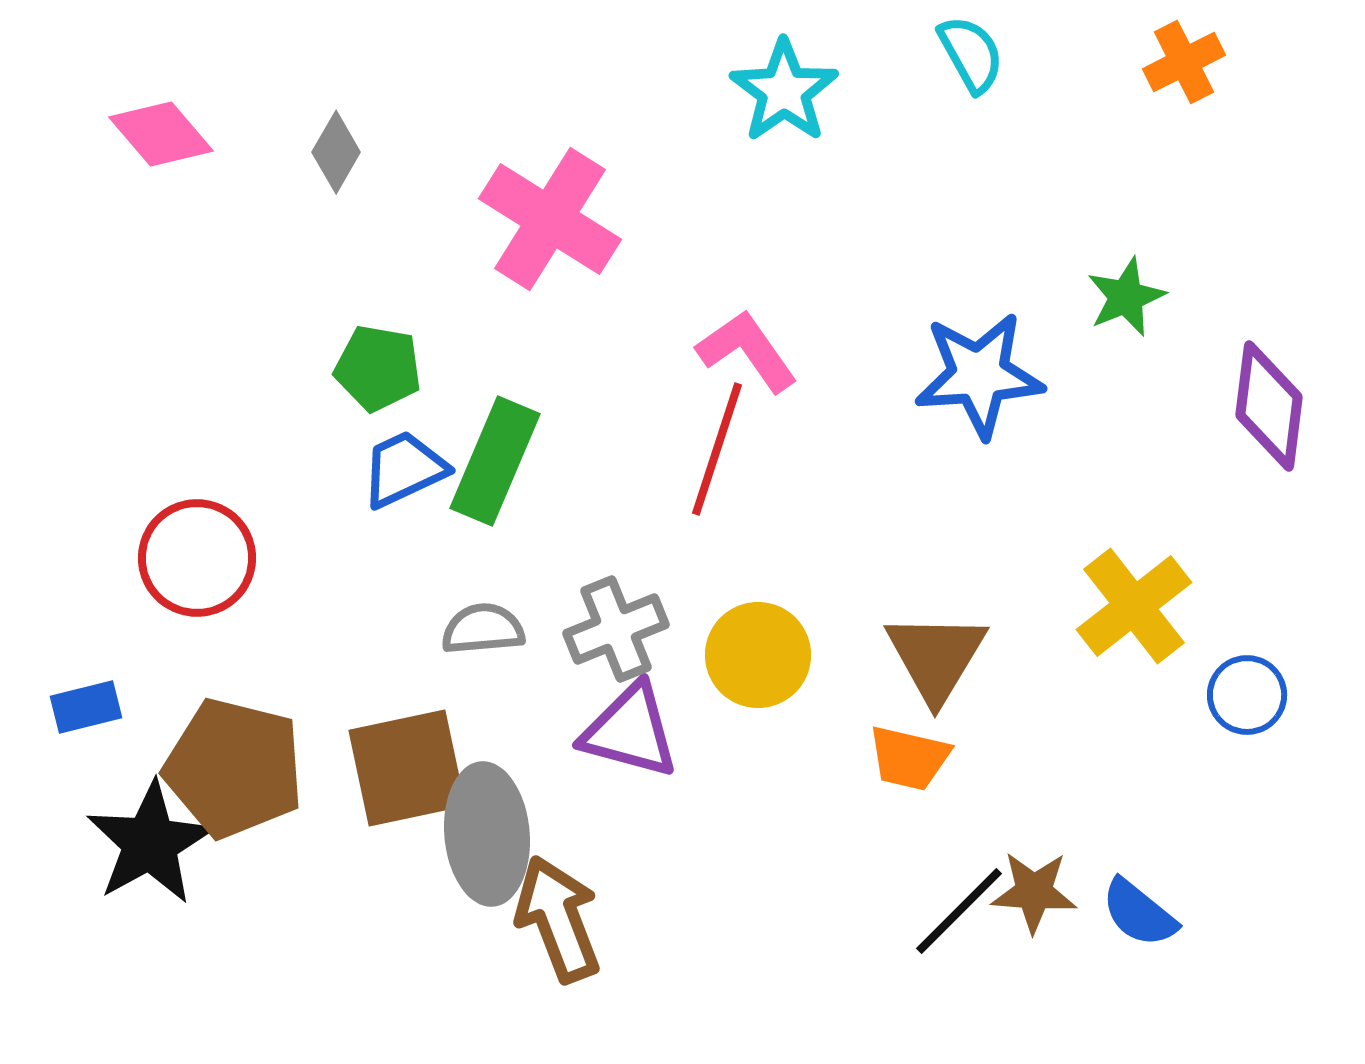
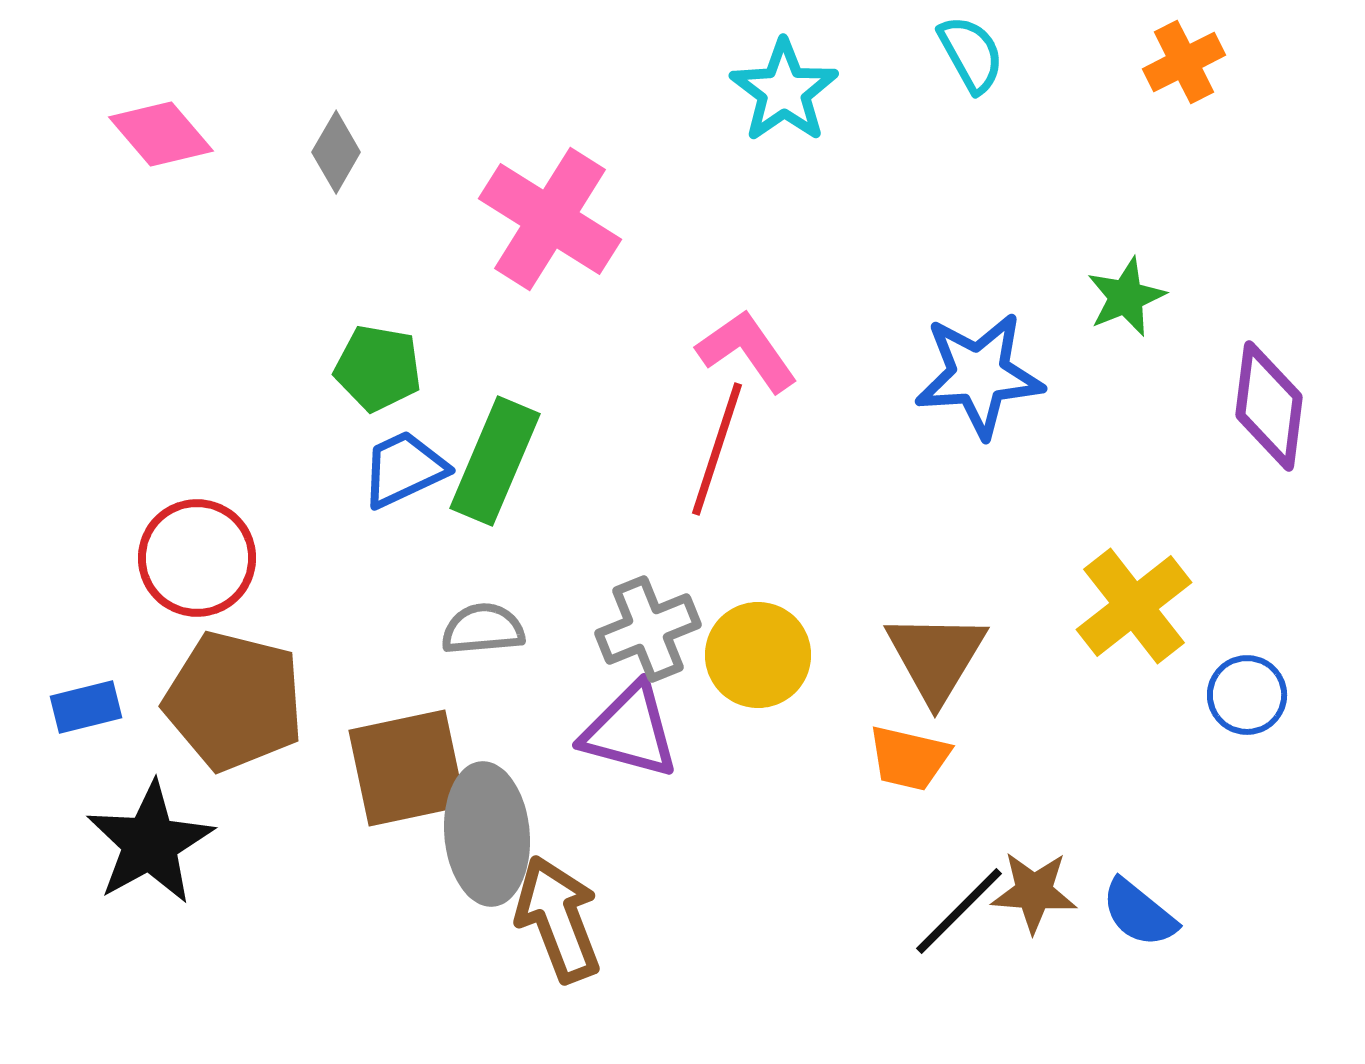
gray cross: moved 32 px right
brown pentagon: moved 67 px up
